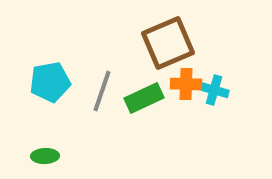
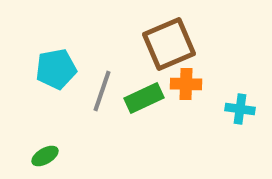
brown square: moved 1 px right, 1 px down
cyan pentagon: moved 6 px right, 13 px up
cyan cross: moved 26 px right, 19 px down; rotated 8 degrees counterclockwise
green ellipse: rotated 28 degrees counterclockwise
